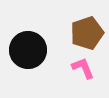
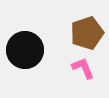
black circle: moved 3 px left
